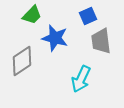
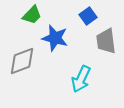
blue square: rotated 12 degrees counterclockwise
gray trapezoid: moved 5 px right
gray diamond: rotated 12 degrees clockwise
